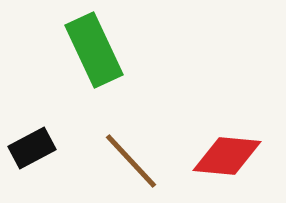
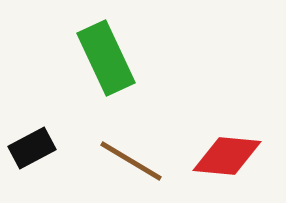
green rectangle: moved 12 px right, 8 px down
brown line: rotated 16 degrees counterclockwise
